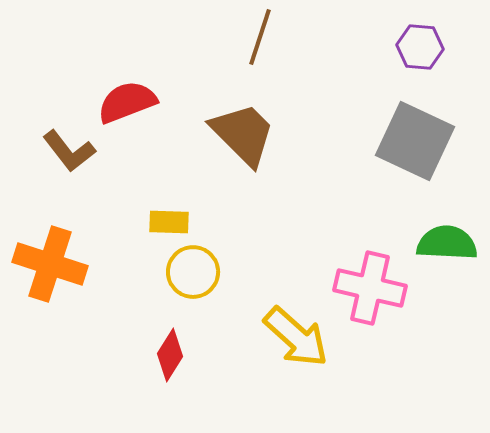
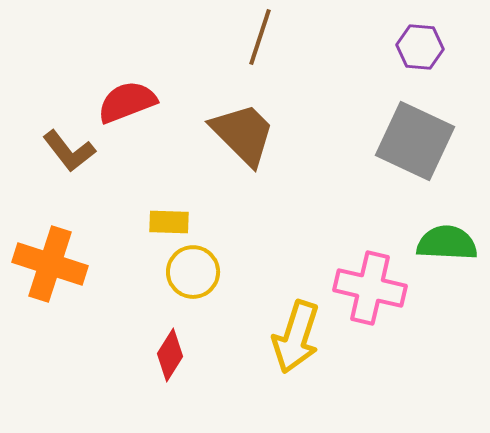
yellow arrow: rotated 66 degrees clockwise
